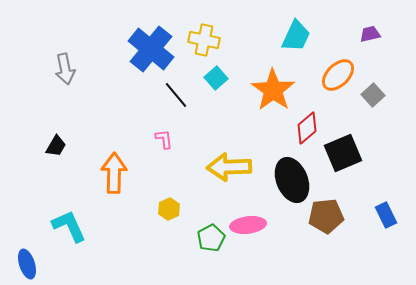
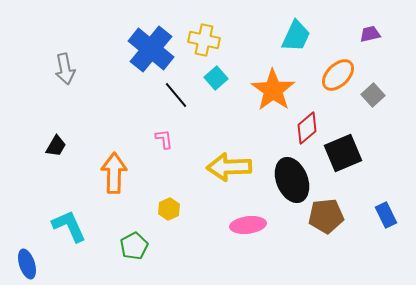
green pentagon: moved 77 px left, 8 px down
